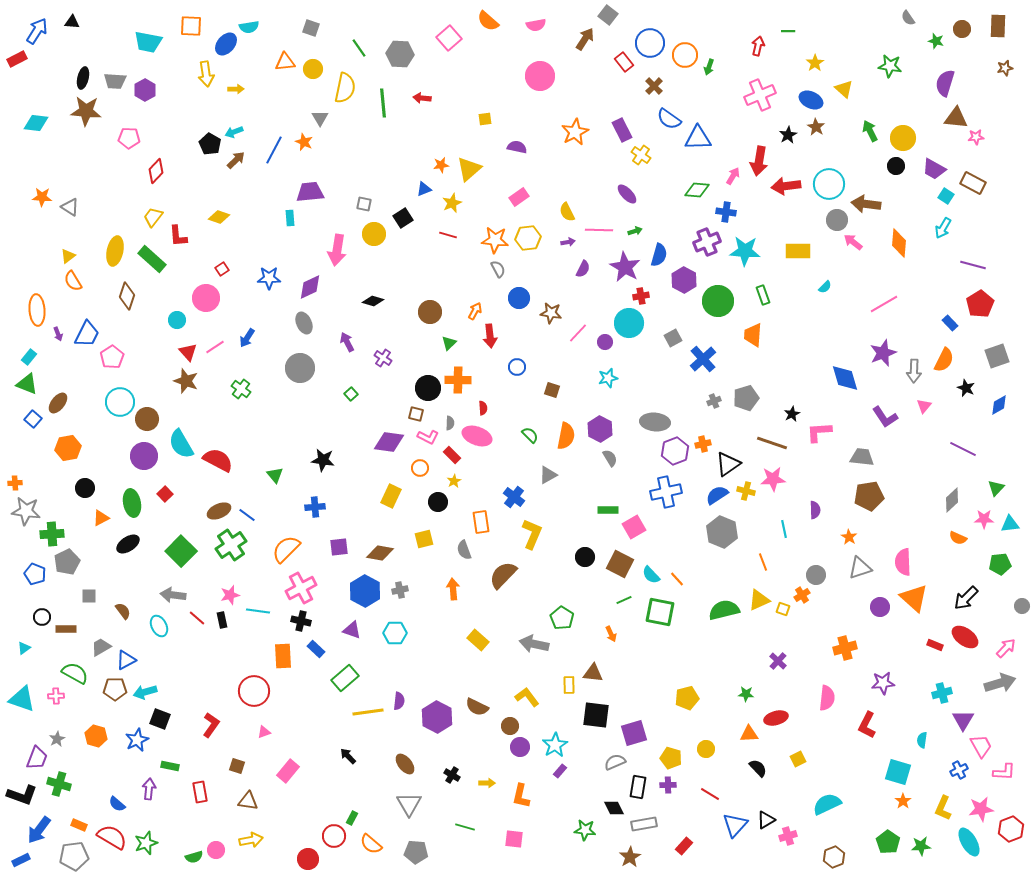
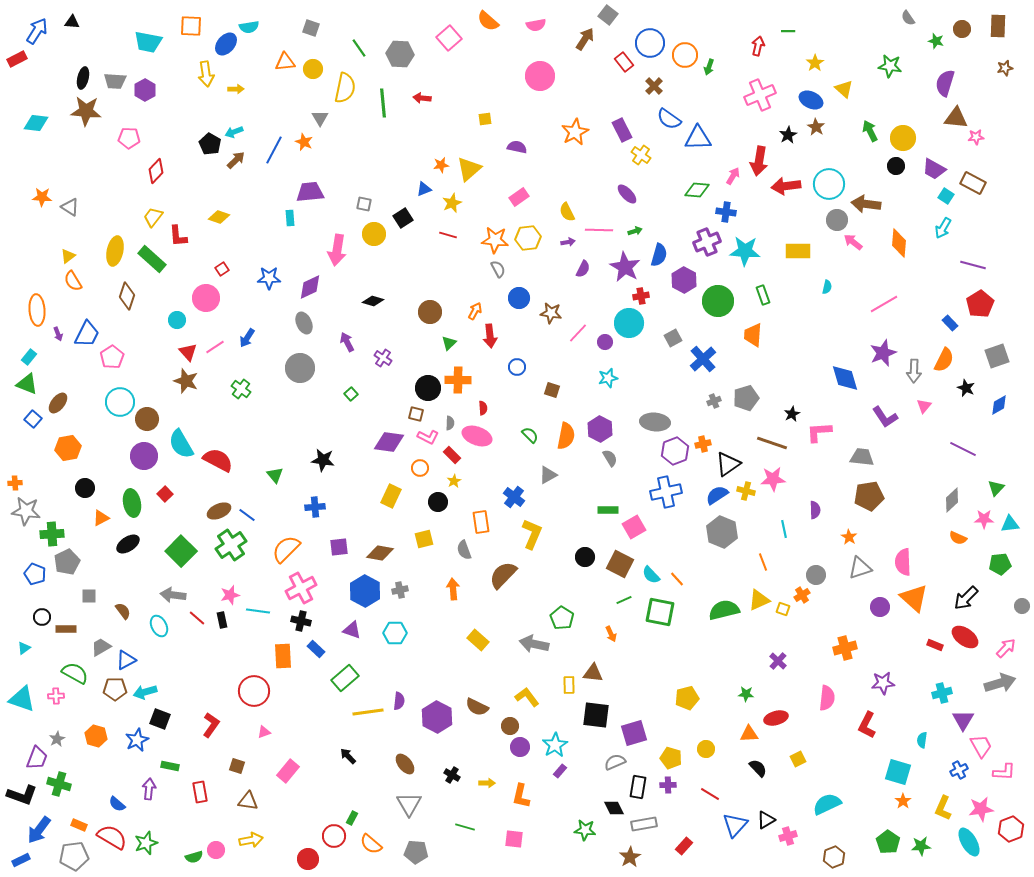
cyan semicircle at (825, 287): moved 2 px right; rotated 32 degrees counterclockwise
